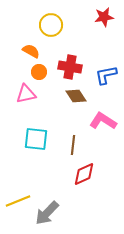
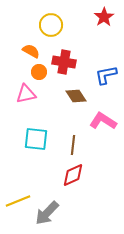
red star: rotated 24 degrees counterclockwise
red cross: moved 6 px left, 5 px up
red diamond: moved 11 px left, 1 px down
